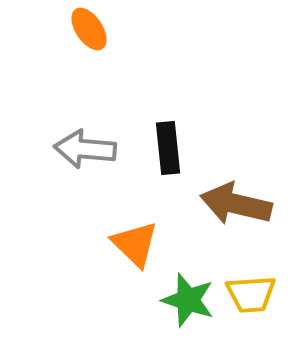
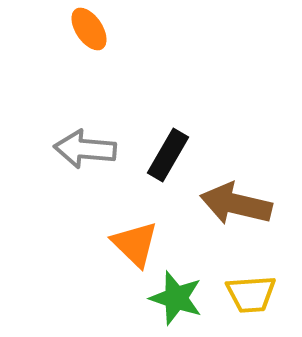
black rectangle: moved 7 px down; rotated 36 degrees clockwise
green star: moved 12 px left, 2 px up
